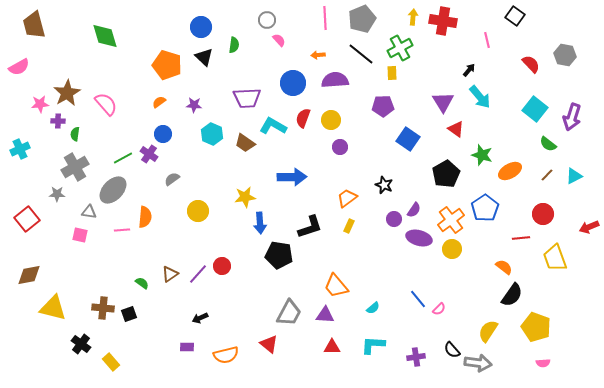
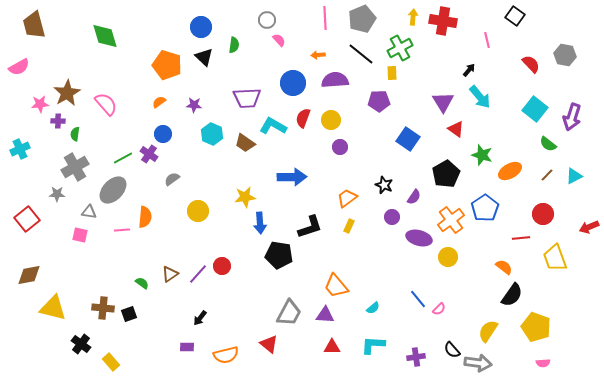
purple pentagon at (383, 106): moved 4 px left, 5 px up
purple semicircle at (414, 210): moved 13 px up
purple circle at (394, 219): moved 2 px left, 2 px up
yellow circle at (452, 249): moved 4 px left, 8 px down
black arrow at (200, 318): rotated 28 degrees counterclockwise
